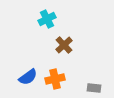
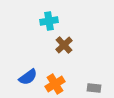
cyan cross: moved 2 px right, 2 px down; rotated 18 degrees clockwise
orange cross: moved 5 px down; rotated 18 degrees counterclockwise
